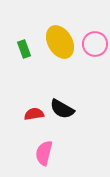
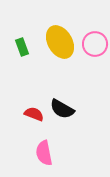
green rectangle: moved 2 px left, 2 px up
red semicircle: rotated 30 degrees clockwise
pink semicircle: rotated 25 degrees counterclockwise
